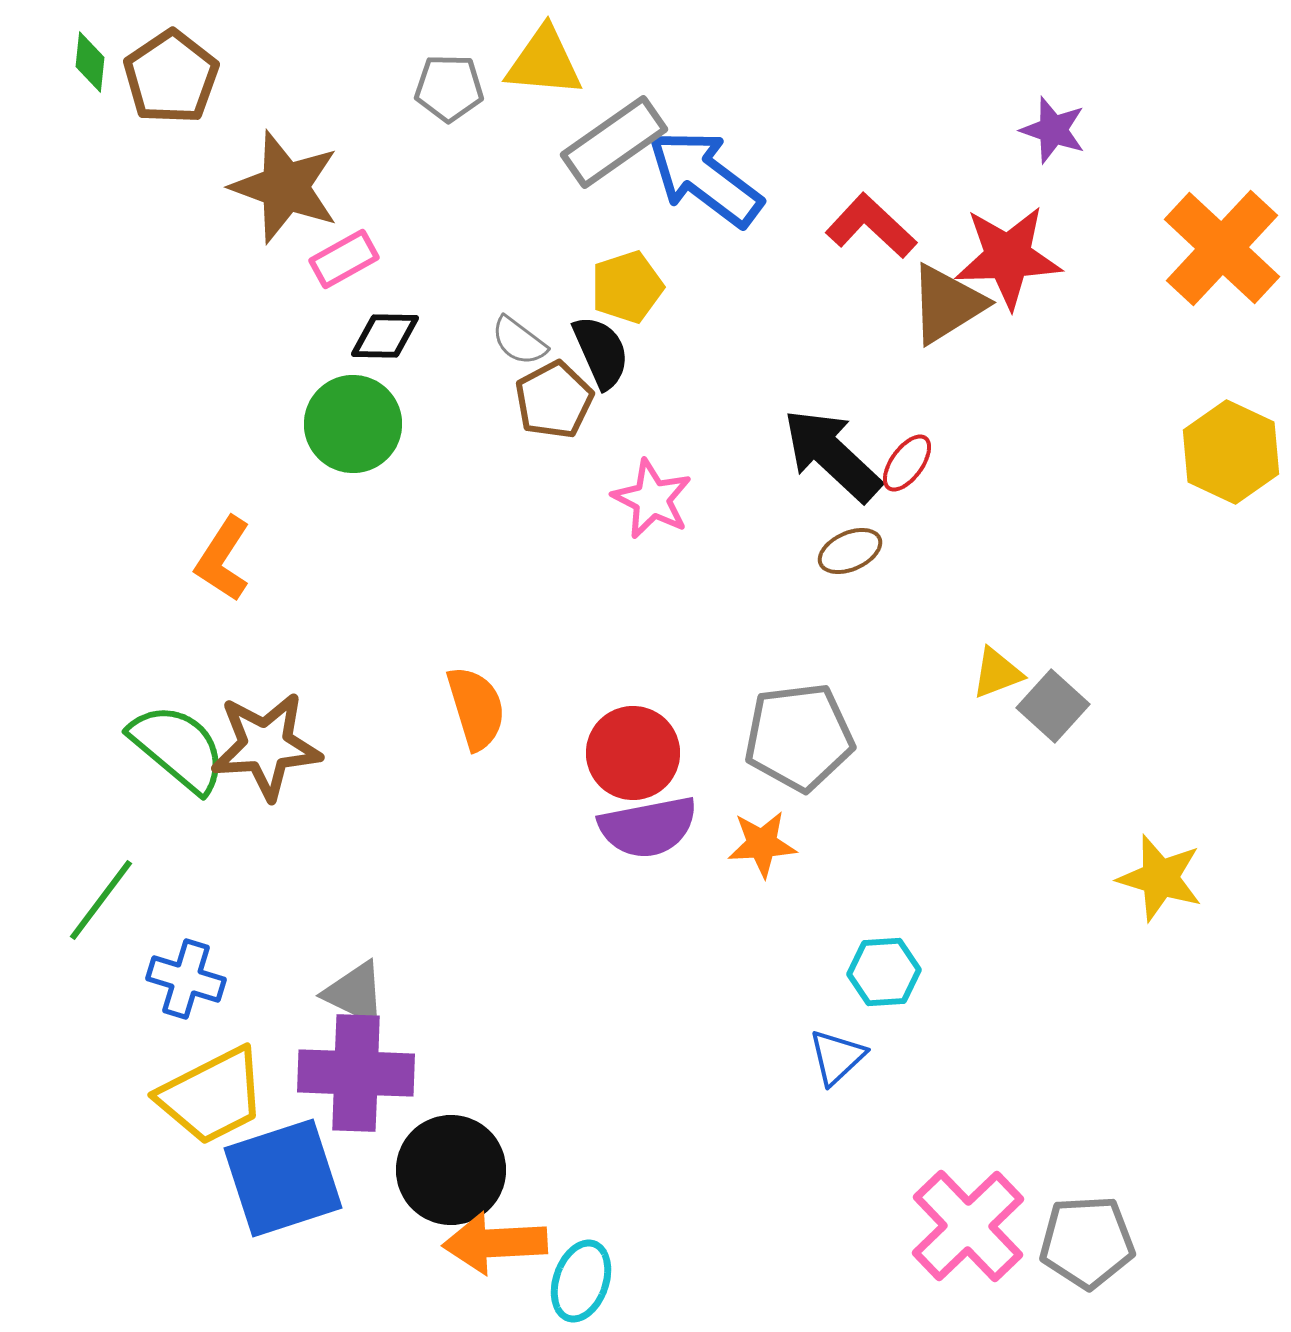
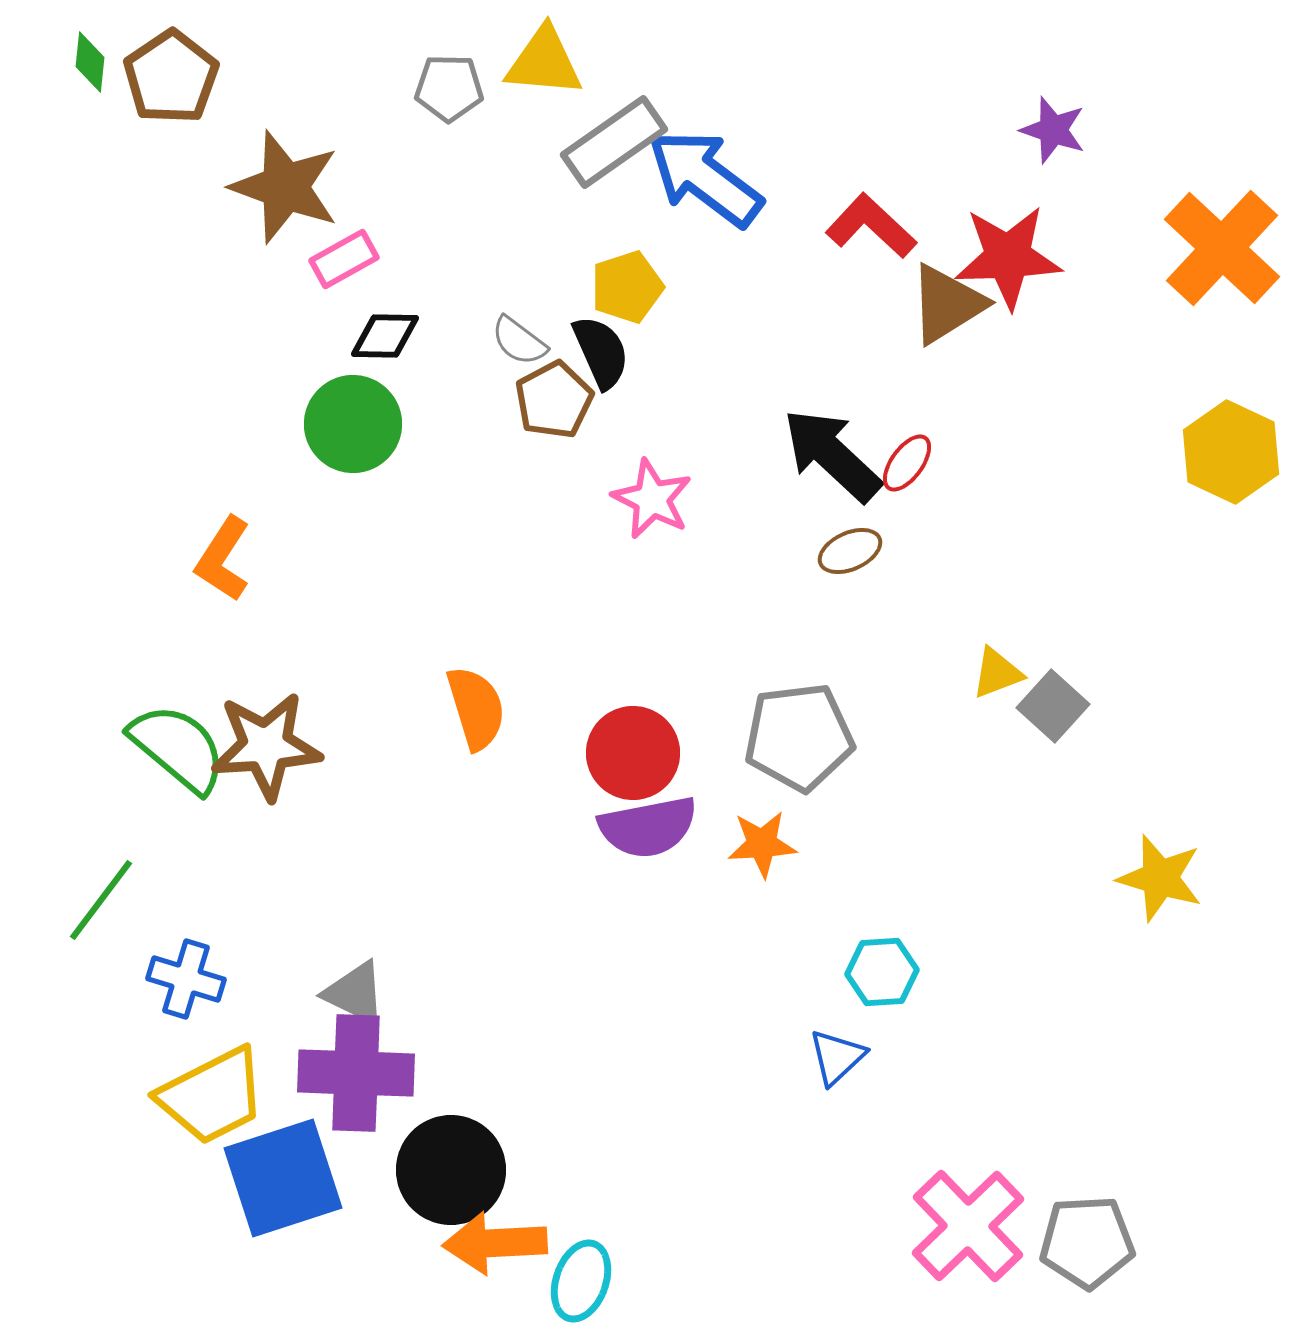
cyan hexagon at (884, 972): moved 2 px left
